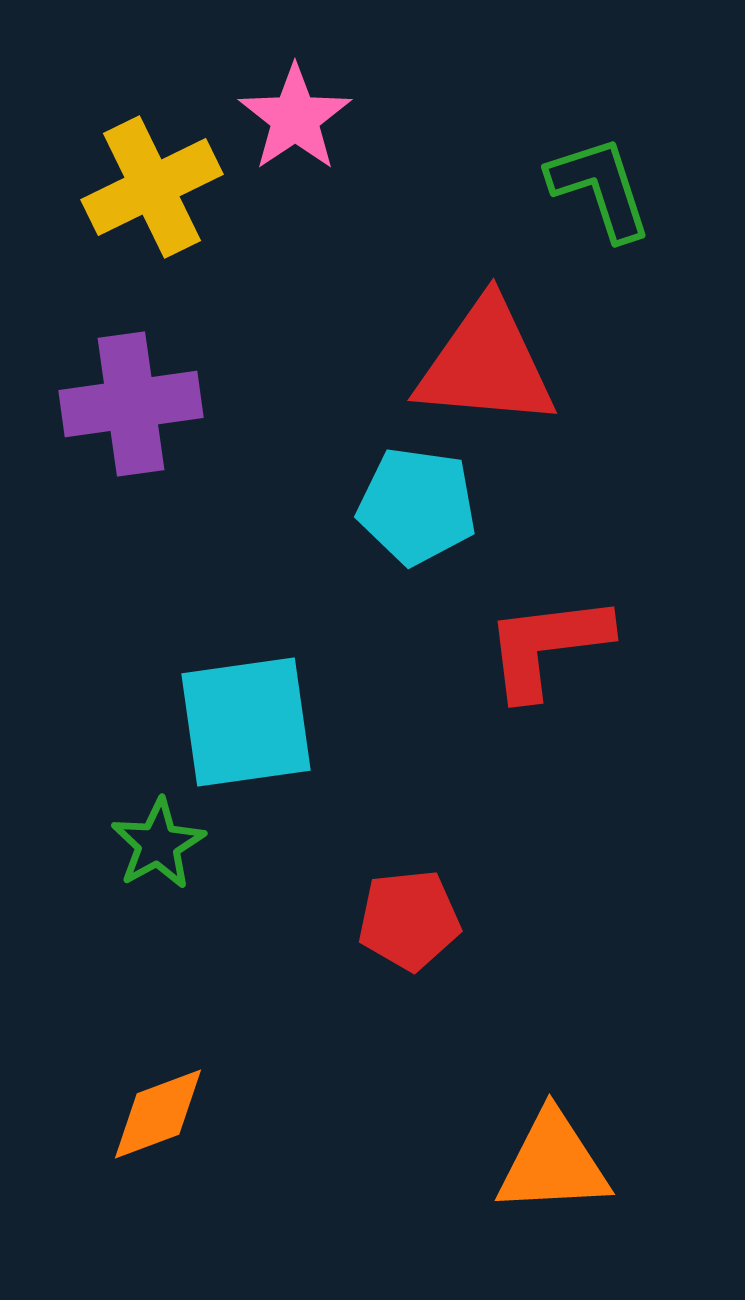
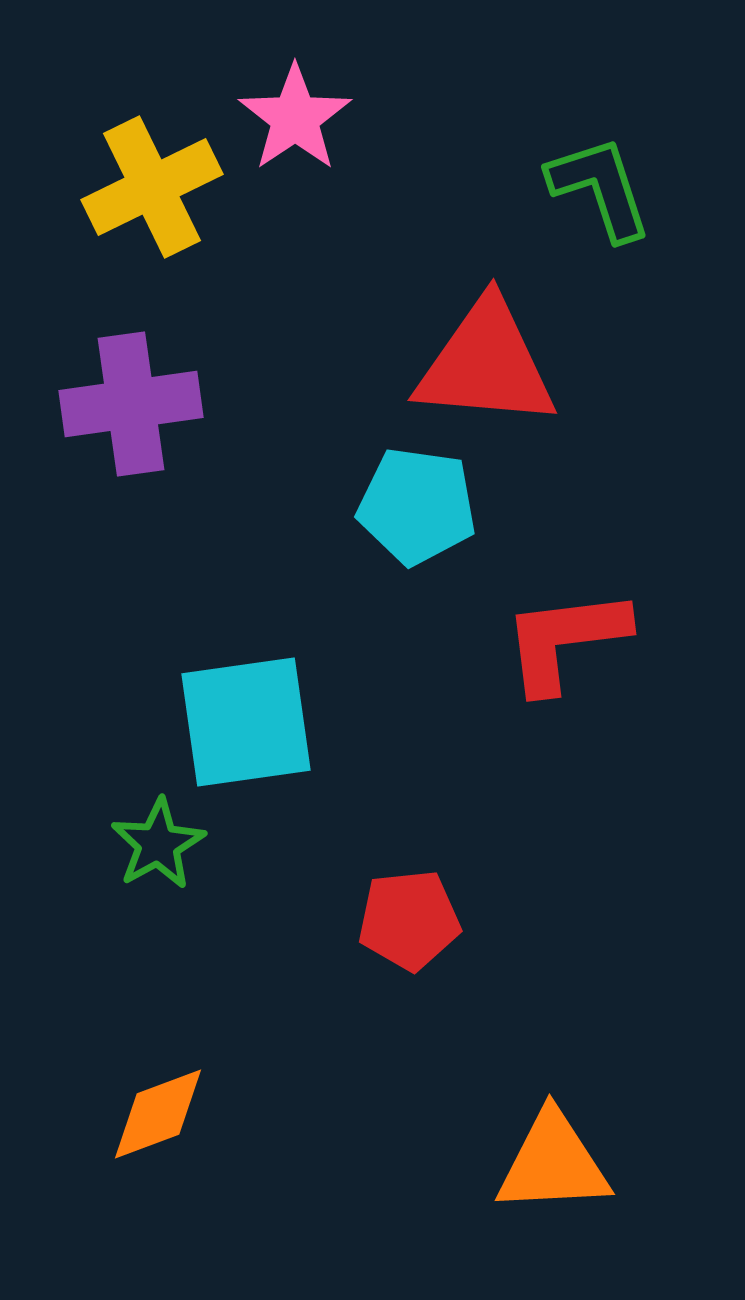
red L-shape: moved 18 px right, 6 px up
